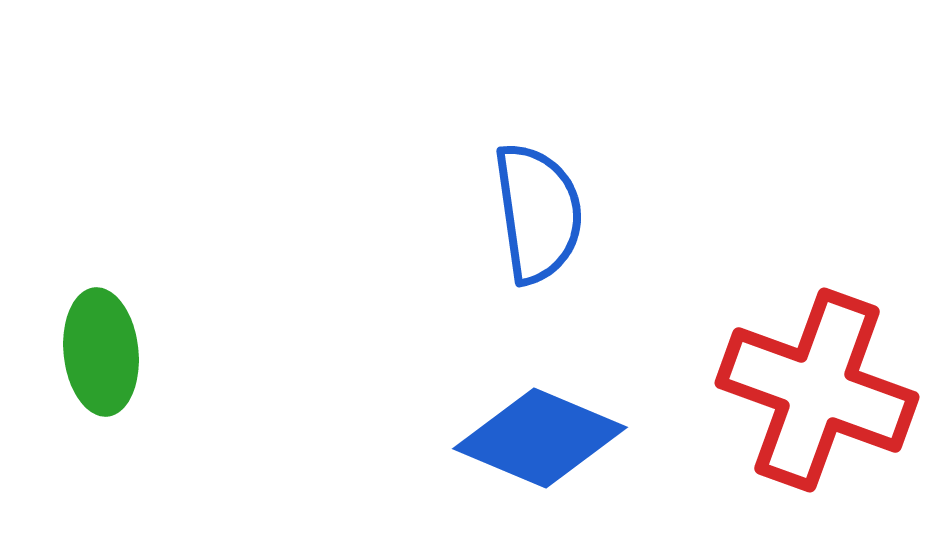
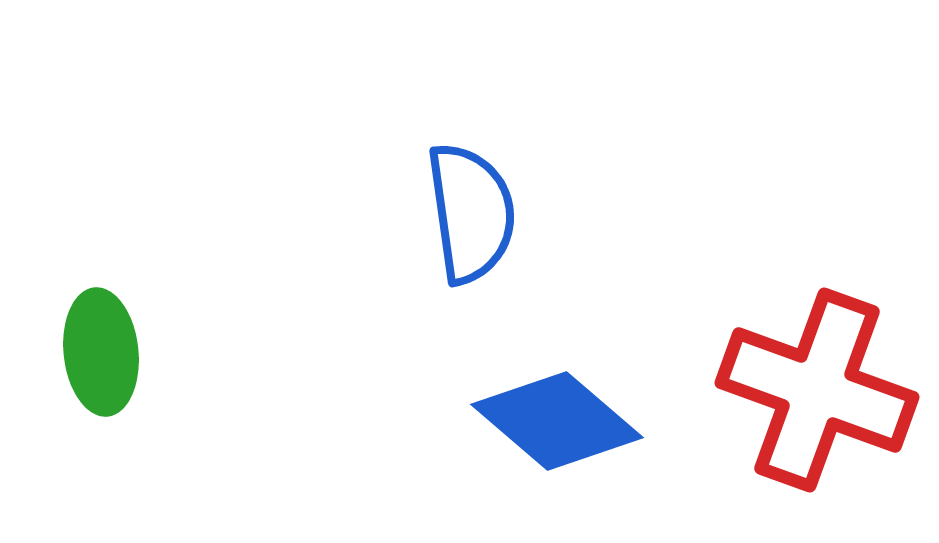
blue semicircle: moved 67 px left
blue diamond: moved 17 px right, 17 px up; rotated 18 degrees clockwise
